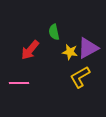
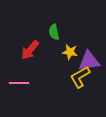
purple triangle: moved 1 px right, 13 px down; rotated 20 degrees clockwise
